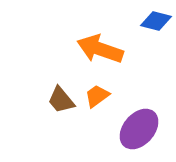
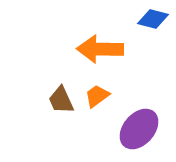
blue diamond: moved 3 px left, 2 px up
orange arrow: rotated 18 degrees counterclockwise
brown trapezoid: rotated 16 degrees clockwise
